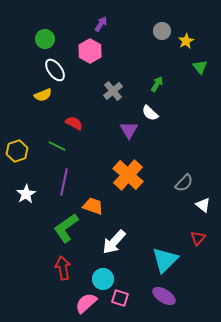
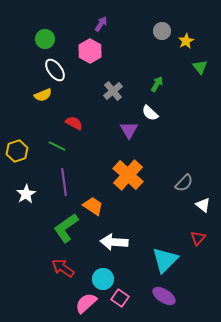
purple line: rotated 20 degrees counterclockwise
orange trapezoid: rotated 15 degrees clockwise
white arrow: rotated 52 degrees clockwise
red arrow: rotated 45 degrees counterclockwise
pink square: rotated 18 degrees clockwise
